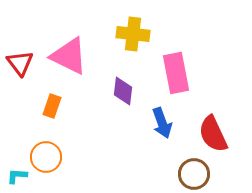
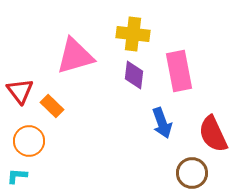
pink triangle: moved 6 px right; rotated 42 degrees counterclockwise
red triangle: moved 28 px down
pink rectangle: moved 3 px right, 2 px up
purple diamond: moved 11 px right, 16 px up
orange rectangle: rotated 65 degrees counterclockwise
orange circle: moved 17 px left, 16 px up
brown circle: moved 2 px left, 1 px up
